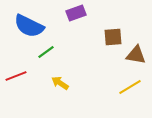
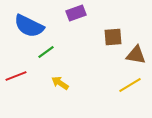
yellow line: moved 2 px up
